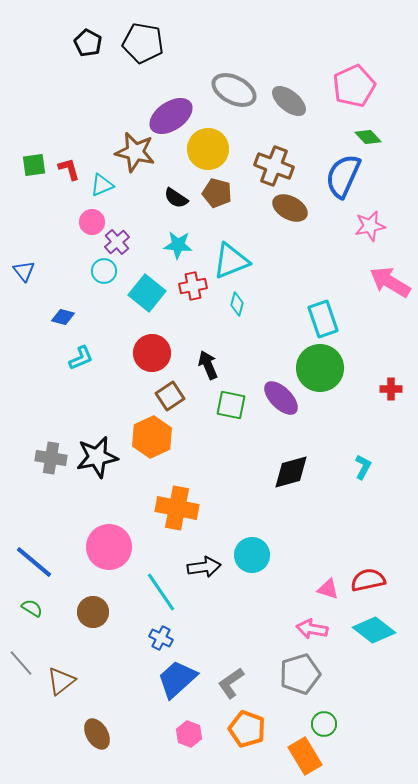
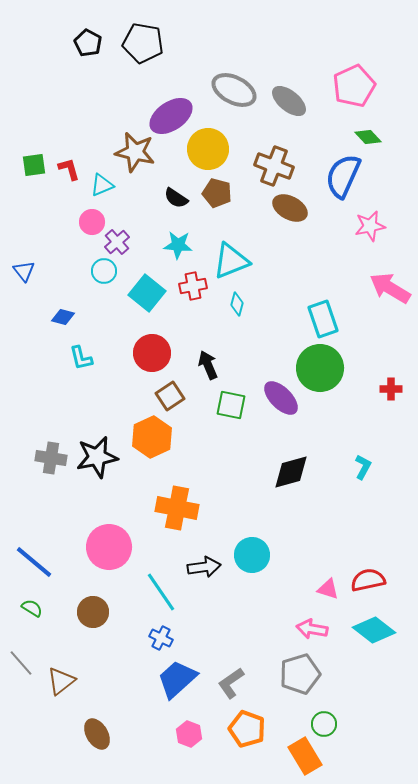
pink arrow at (390, 282): moved 6 px down
cyan L-shape at (81, 358): rotated 100 degrees clockwise
